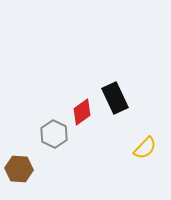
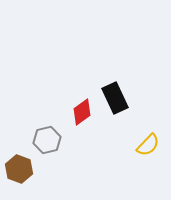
gray hexagon: moved 7 px left, 6 px down; rotated 20 degrees clockwise
yellow semicircle: moved 3 px right, 3 px up
brown hexagon: rotated 16 degrees clockwise
